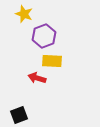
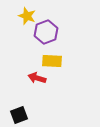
yellow star: moved 3 px right, 2 px down
purple hexagon: moved 2 px right, 4 px up
